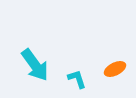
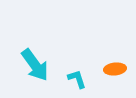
orange ellipse: rotated 20 degrees clockwise
